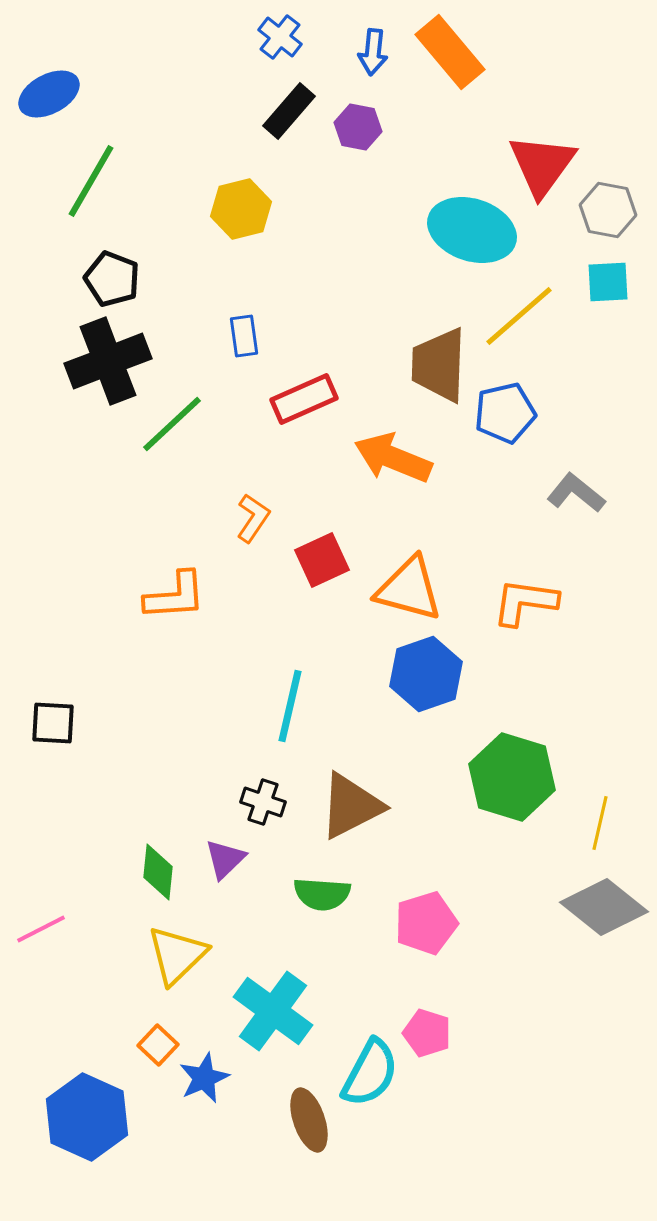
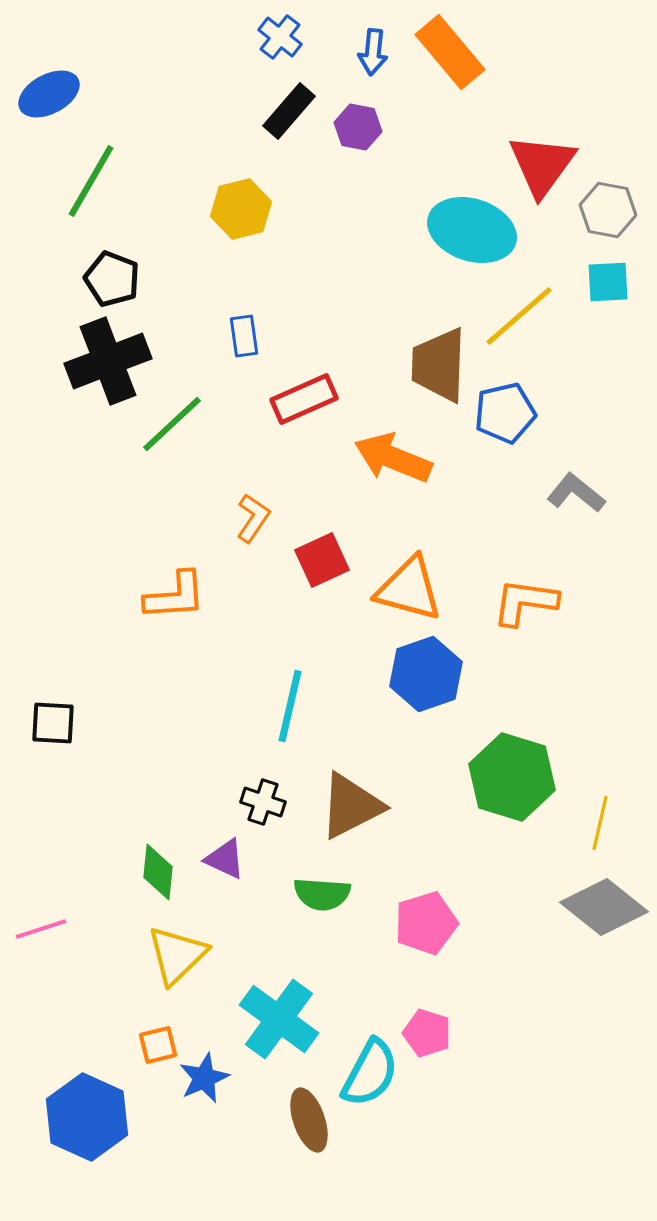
purple triangle at (225, 859): rotated 51 degrees counterclockwise
pink line at (41, 929): rotated 9 degrees clockwise
cyan cross at (273, 1011): moved 6 px right, 8 px down
orange square at (158, 1045): rotated 33 degrees clockwise
